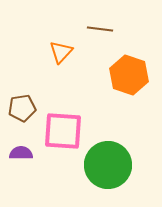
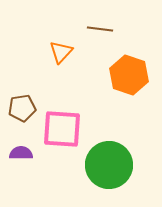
pink square: moved 1 px left, 2 px up
green circle: moved 1 px right
